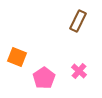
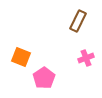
orange square: moved 4 px right
pink cross: moved 7 px right, 13 px up; rotated 28 degrees clockwise
